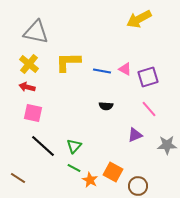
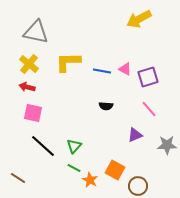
orange square: moved 2 px right, 2 px up
